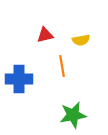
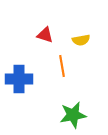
red triangle: rotated 30 degrees clockwise
